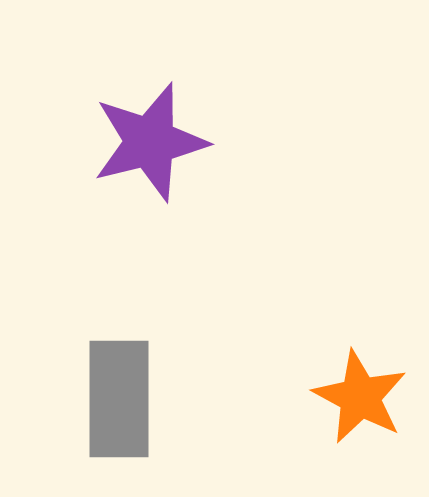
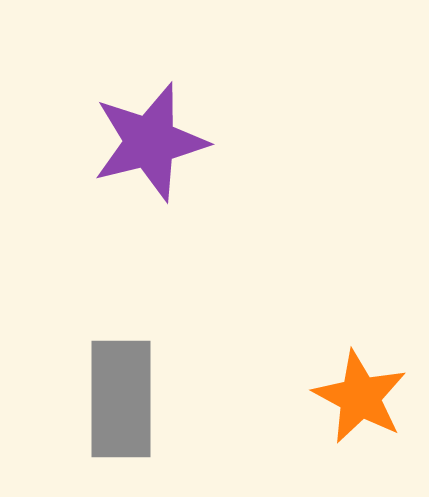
gray rectangle: moved 2 px right
